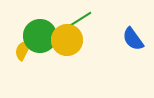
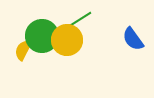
green circle: moved 2 px right
